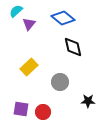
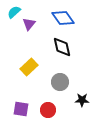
cyan semicircle: moved 2 px left, 1 px down
blue diamond: rotated 15 degrees clockwise
black diamond: moved 11 px left
black star: moved 6 px left, 1 px up
red circle: moved 5 px right, 2 px up
